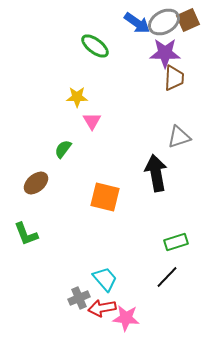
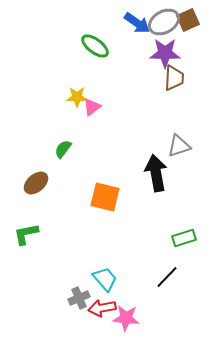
pink triangle: moved 14 px up; rotated 24 degrees clockwise
gray triangle: moved 9 px down
green L-shape: rotated 100 degrees clockwise
green rectangle: moved 8 px right, 4 px up
